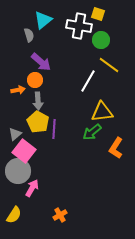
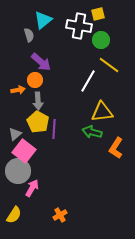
yellow square: rotated 32 degrees counterclockwise
green arrow: rotated 54 degrees clockwise
